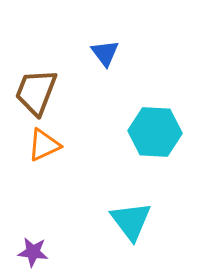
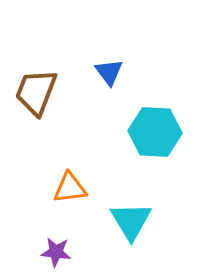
blue triangle: moved 4 px right, 19 px down
orange triangle: moved 26 px right, 43 px down; rotated 18 degrees clockwise
cyan triangle: rotated 6 degrees clockwise
purple star: moved 23 px right
